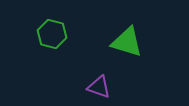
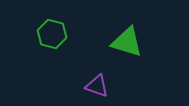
purple triangle: moved 2 px left, 1 px up
